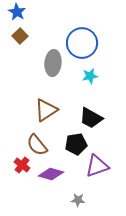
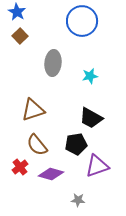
blue circle: moved 22 px up
brown triangle: moved 13 px left; rotated 15 degrees clockwise
red cross: moved 2 px left, 2 px down; rotated 14 degrees clockwise
